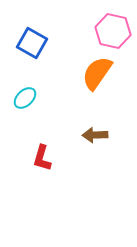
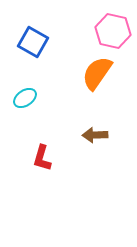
blue square: moved 1 px right, 1 px up
cyan ellipse: rotated 10 degrees clockwise
